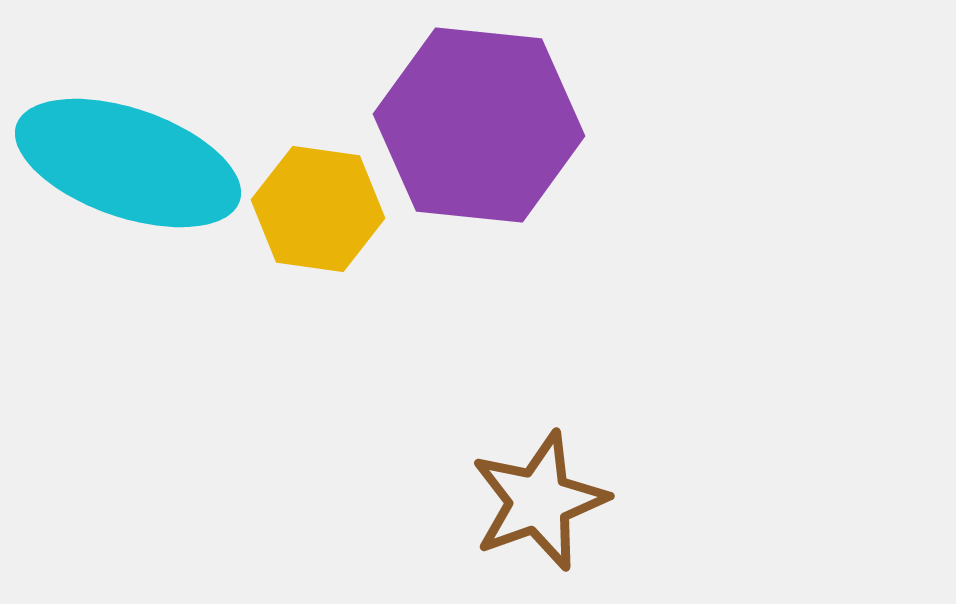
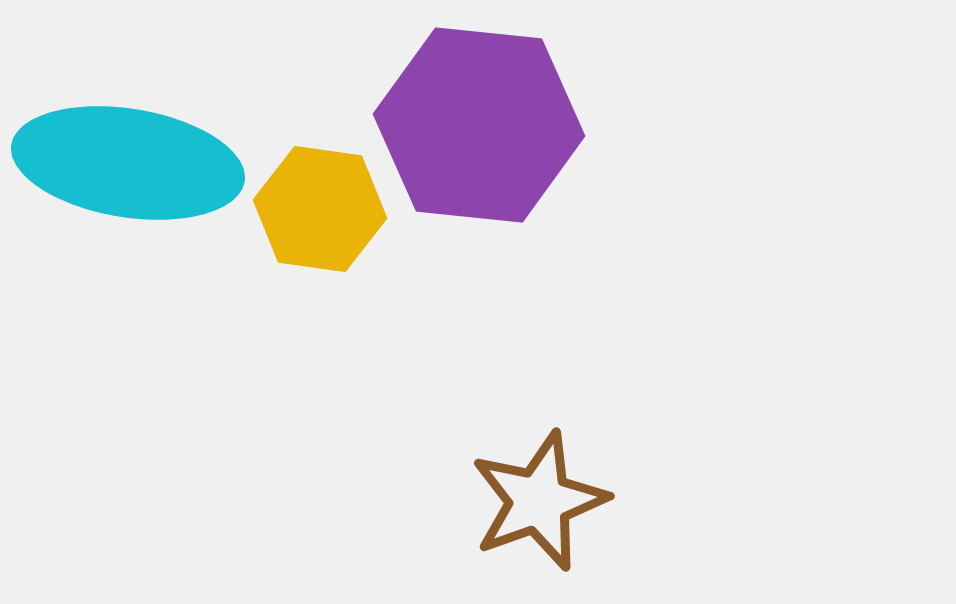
cyan ellipse: rotated 10 degrees counterclockwise
yellow hexagon: moved 2 px right
